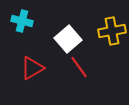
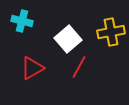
yellow cross: moved 1 px left, 1 px down
red line: rotated 65 degrees clockwise
